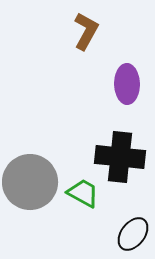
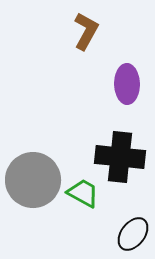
gray circle: moved 3 px right, 2 px up
